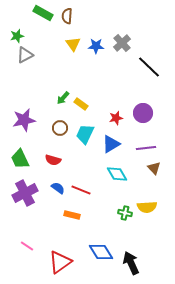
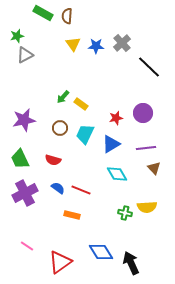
green arrow: moved 1 px up
